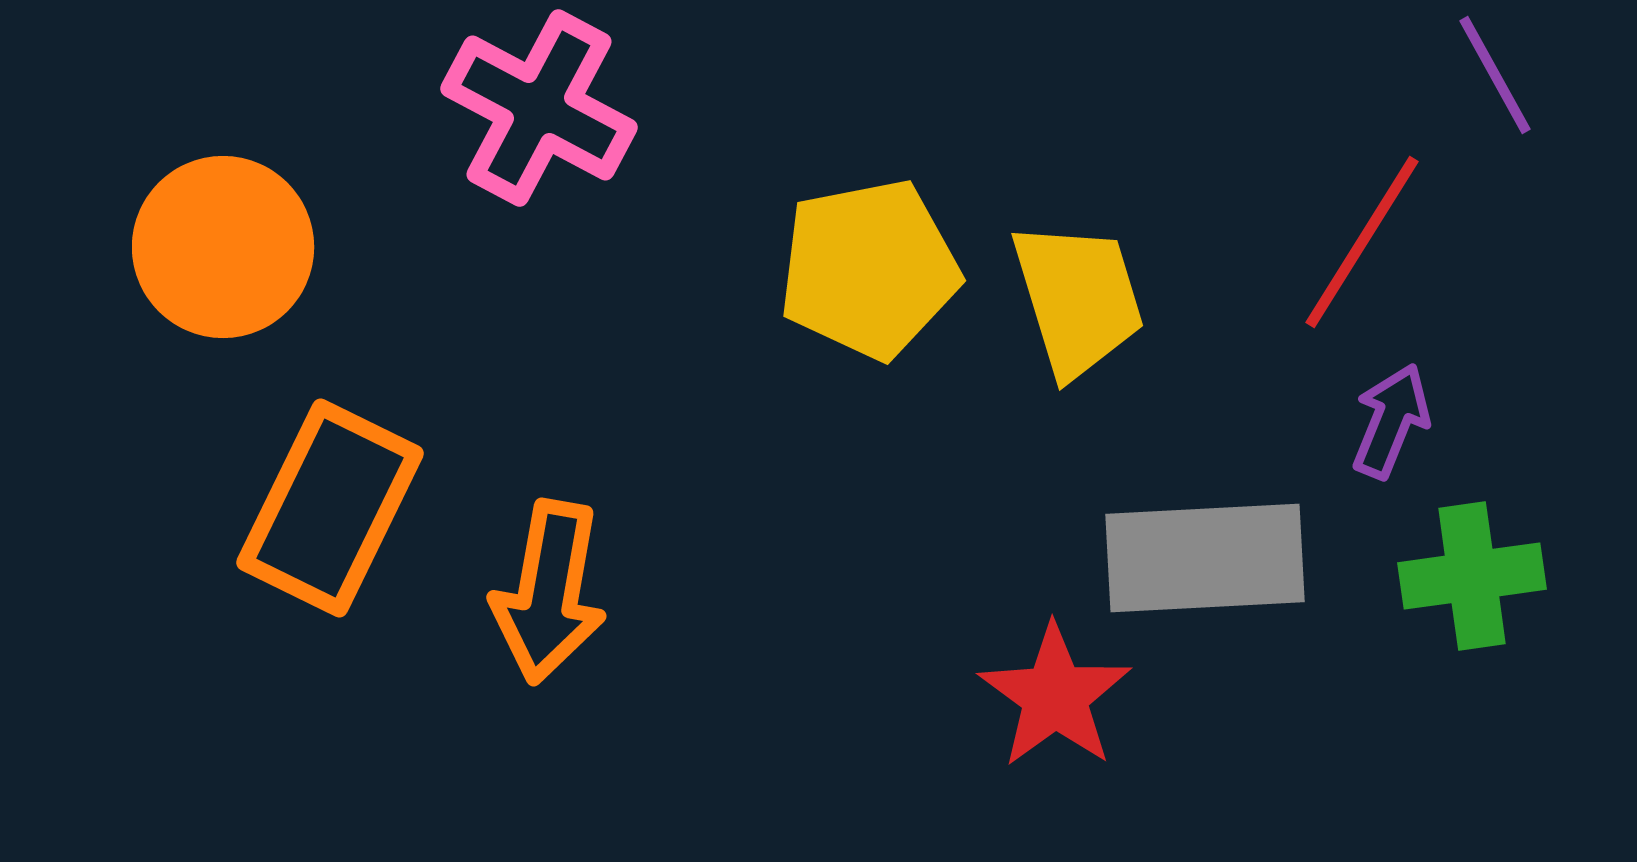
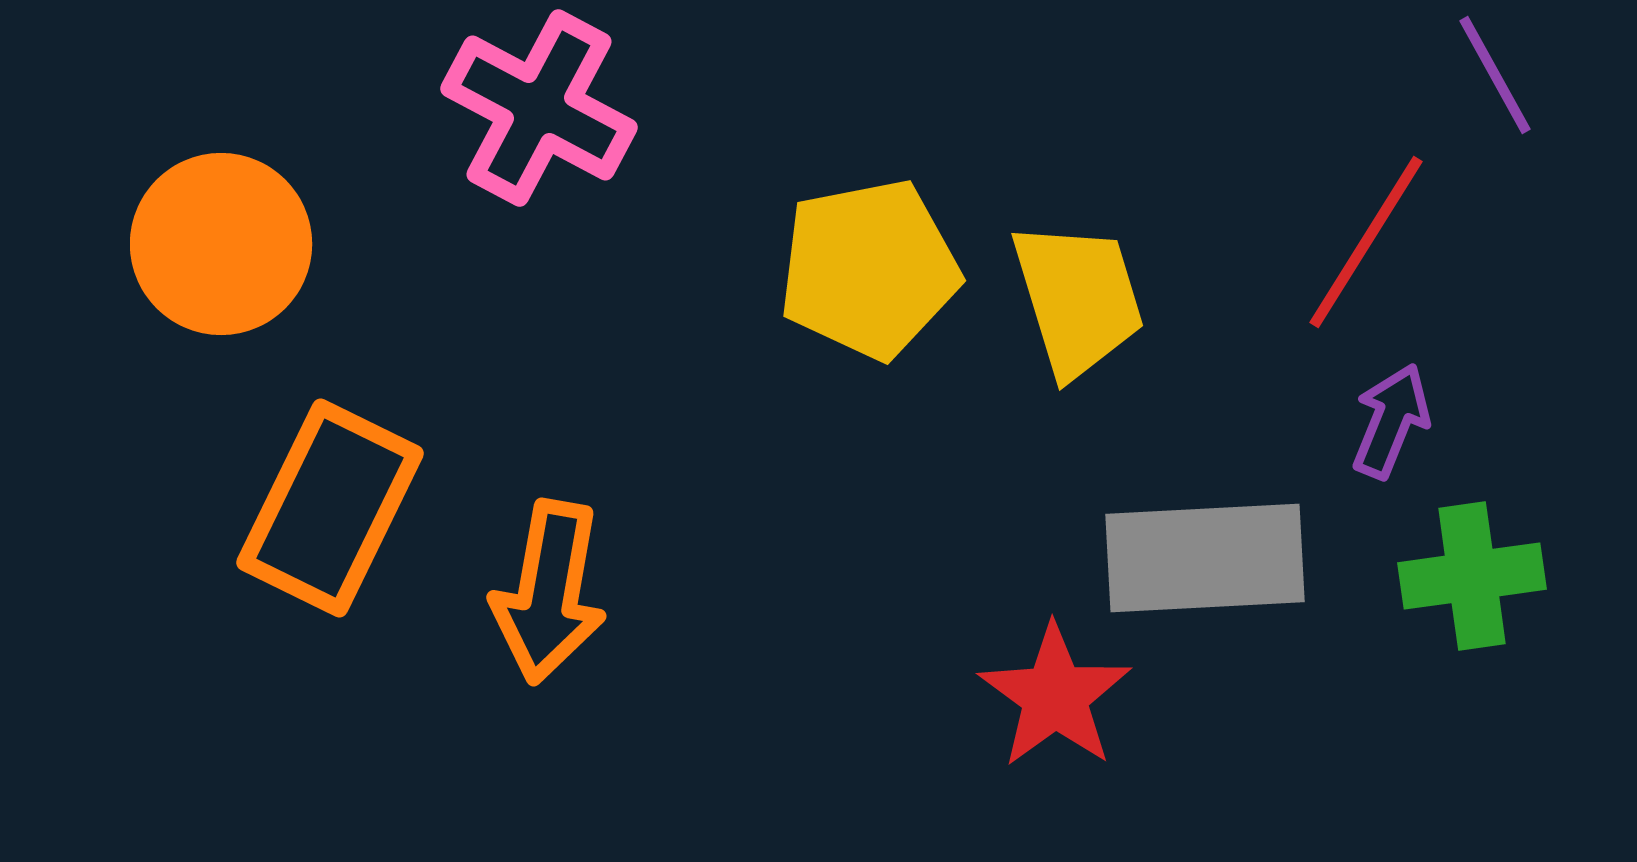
red line: moved 4 px right
orange circle: moved 2 px left, 3 px up
